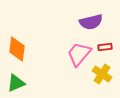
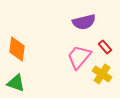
purple semicircle: moved 7 px left
red rectangle: rotated 56 degrees clockwise
pink trapezoid: moved 3 px down
green triangle: rotated 42 degrees clockwise
